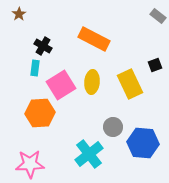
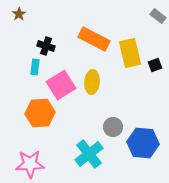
black cross: moved 3 px right; rotated 12 degrees counterclockwise
cyan rectangle: moved 1 px up
yellow rectangle: moved 31 px up; rotated 12 degrees clockwise
